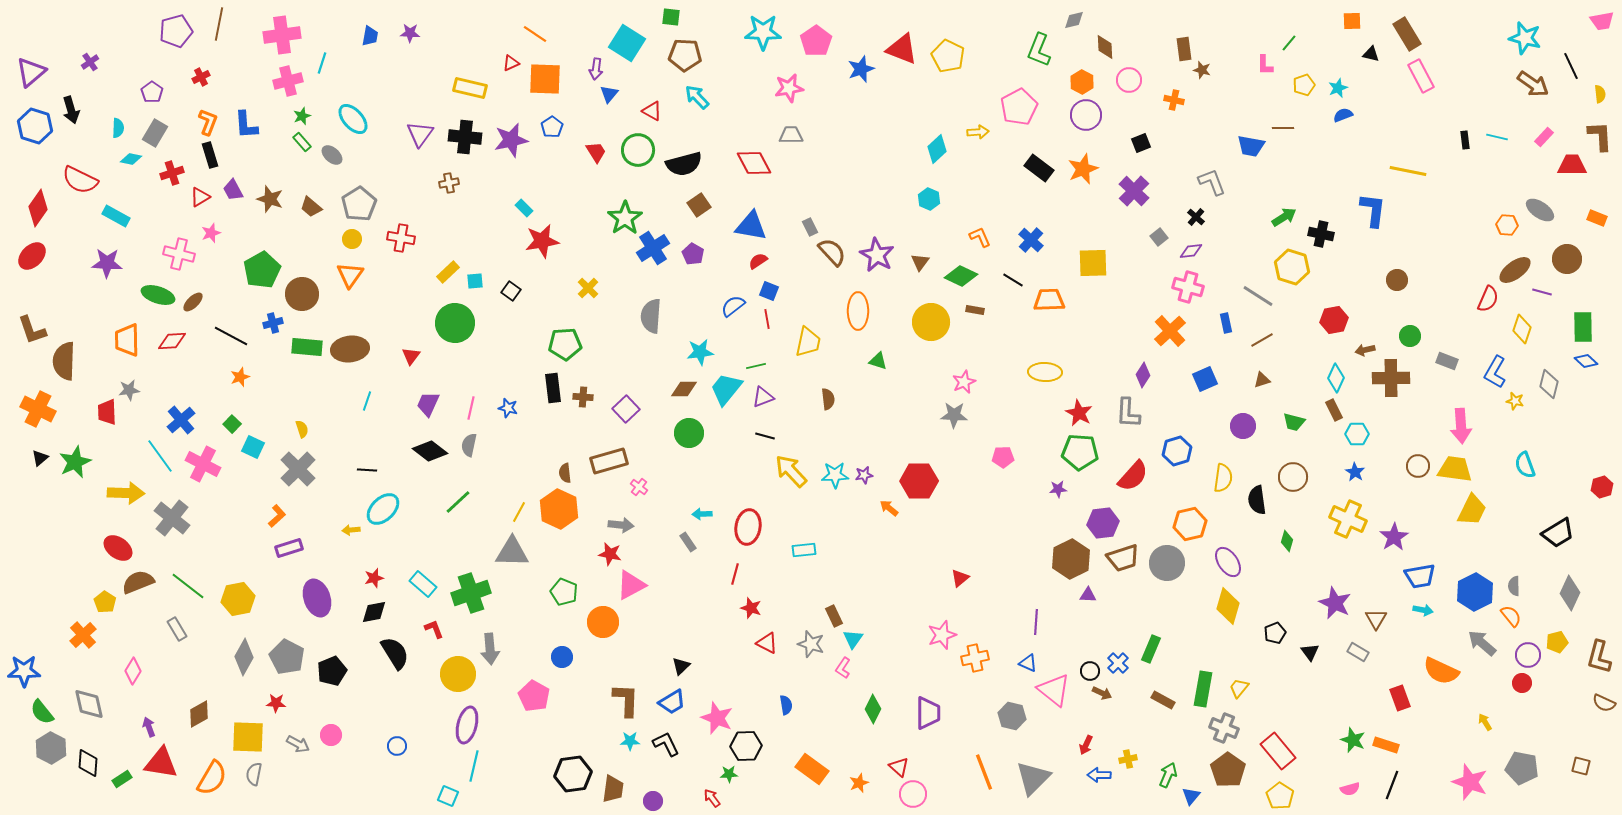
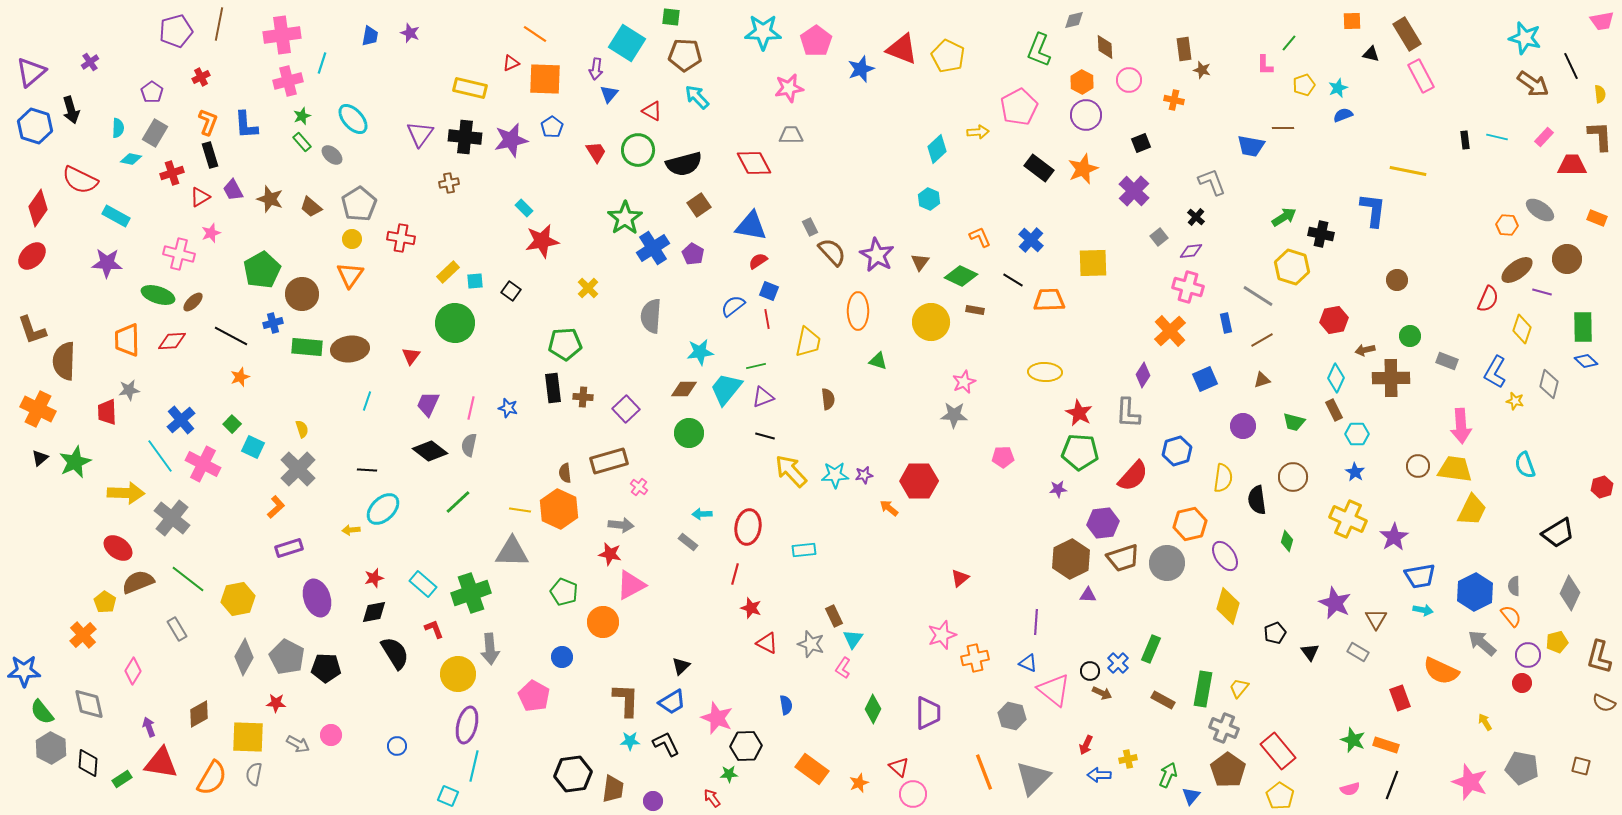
purple star at (410, 33): rotated 18 degrees clockwise
brown ellipse at (1515, 270): moved 2 px right
yellow line at (519, 512): moved 1 px right, 2 px up; rotated 70 degrees clockwise
orange L-shape at (277, 516): moved 1 px left, 9 px up
gray rectangle at (688, 542): rotated 18 degrees counterclockwise
purple ellipse at (1228, 562): moved 3 px left, 6 px up
green line at (188, 586): moved 7 px up
black pentagon at (332, 671): moved 6 px left, 3 px up; rotated 24 degrees clockwise
